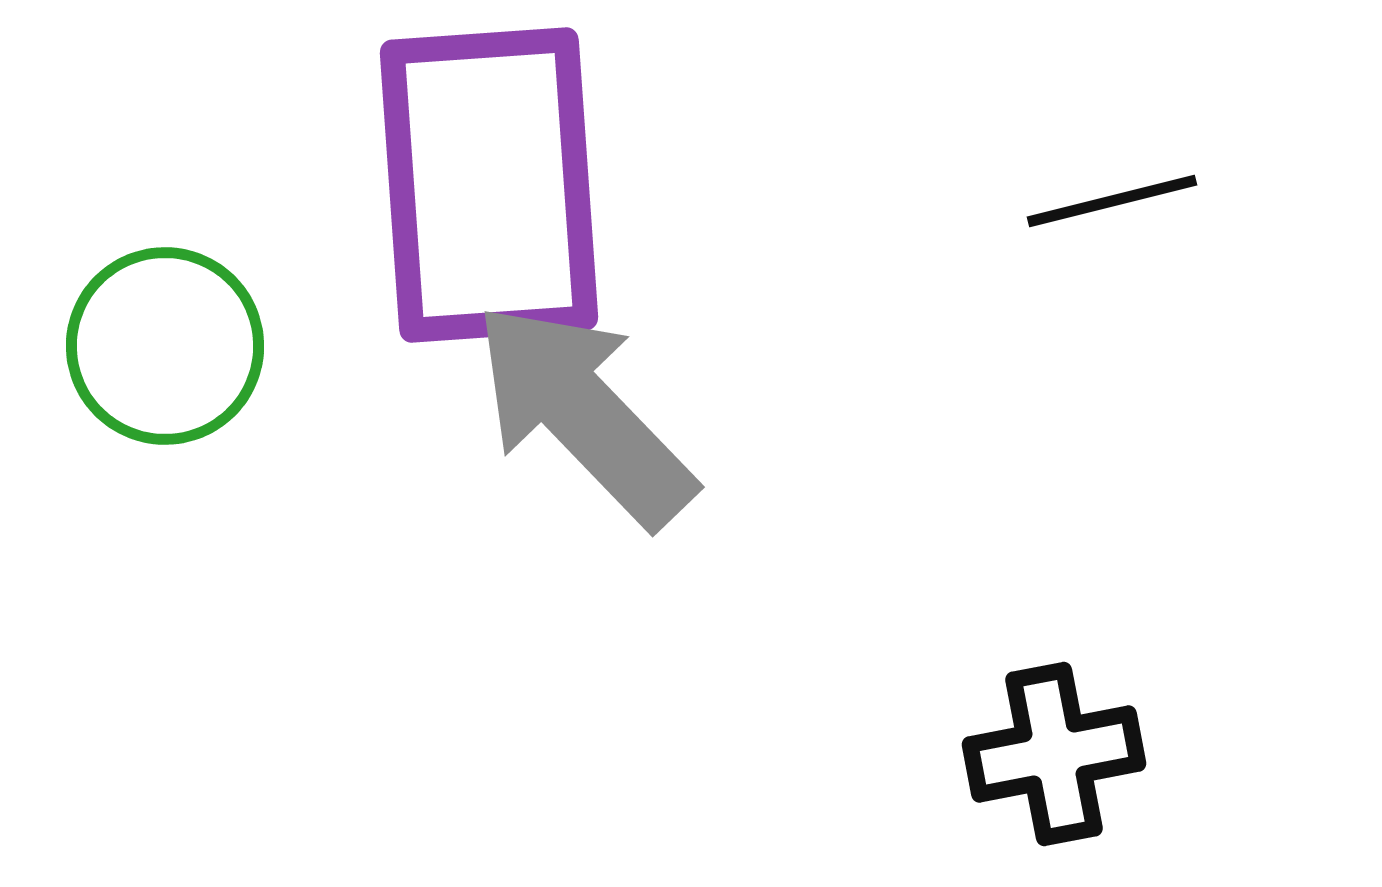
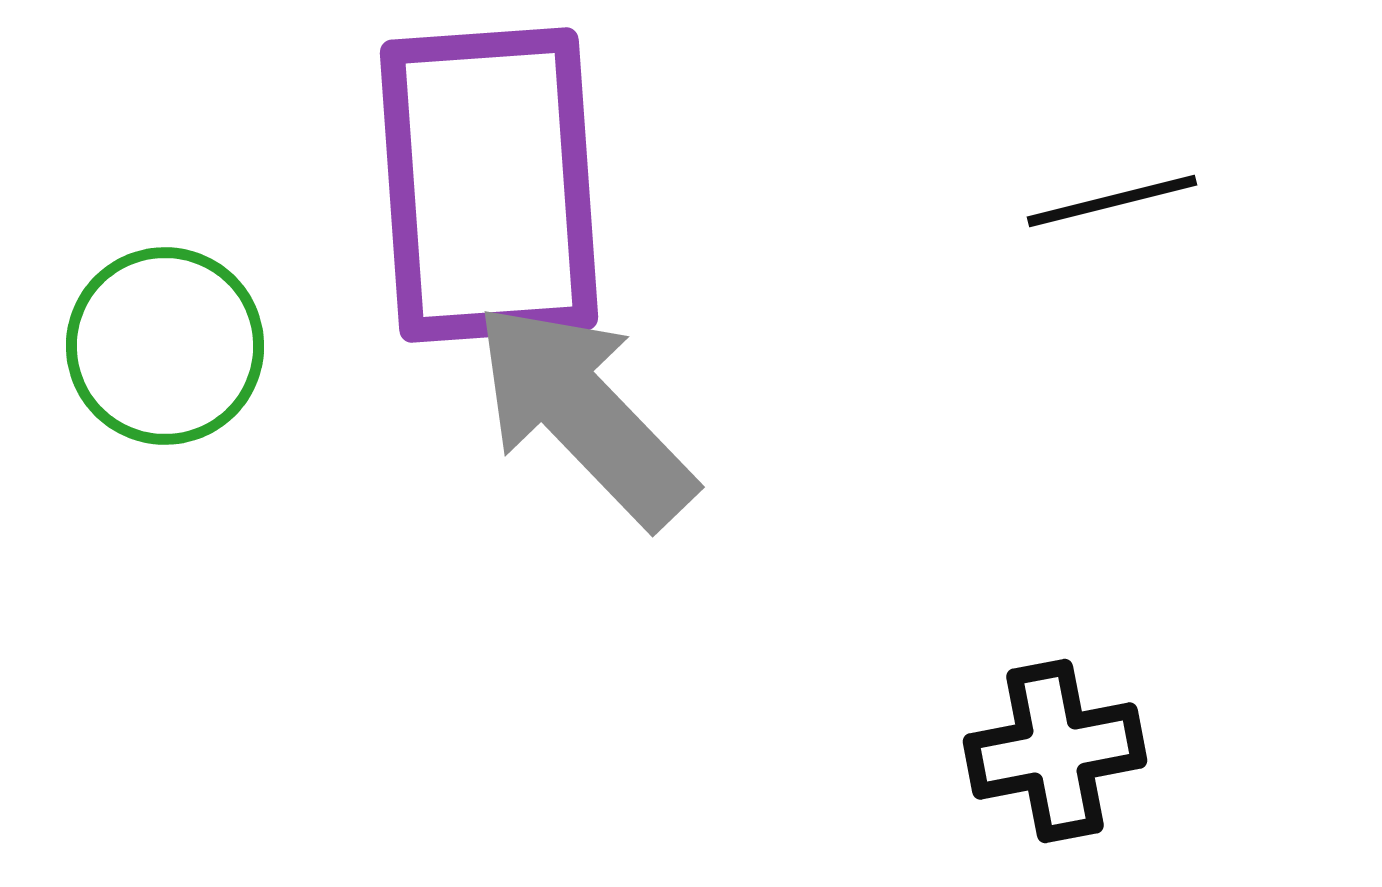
black cross: moved 1 px right, 3 px up
